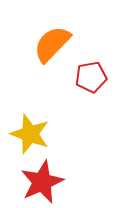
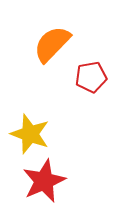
red star: moved 2 px right, 1 px up
